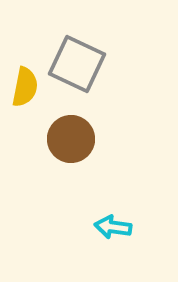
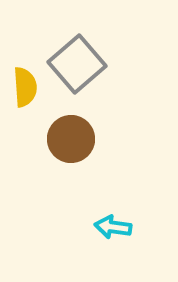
gray square: rotated 24 degrees clockwise
yellow semicircle: rotated 15 degrees counterclockwise
